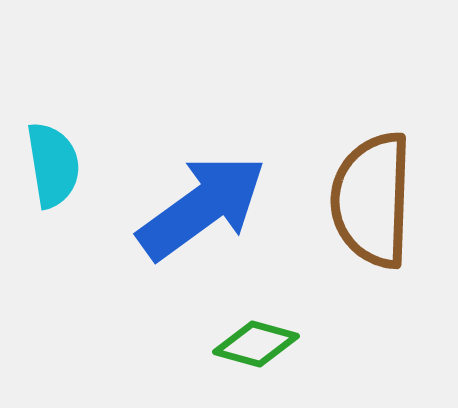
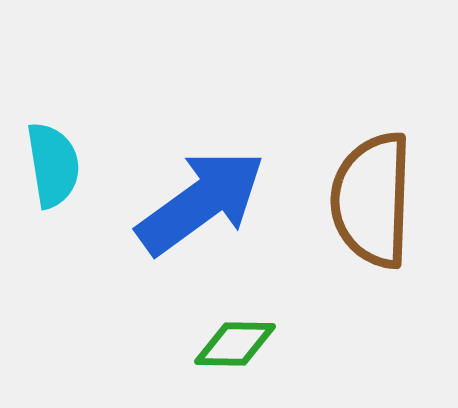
blue arrow: moved 1 px left, 5 px up
green diamond: moved 21 px left; rotated 14 degrees counterclockwise
